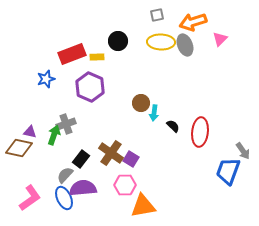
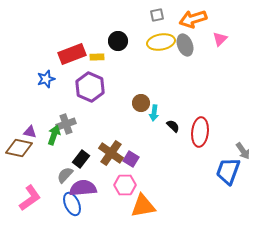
orange arrow: moved 3 px up
yellow ellipse: rotated 12 degrees counterclockwise
blue ellipse: moved 8 px right, 6 px down
